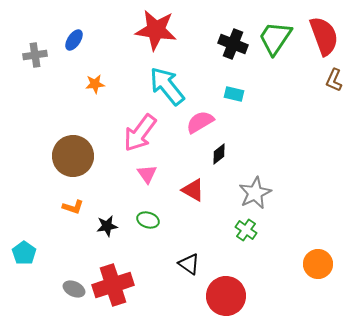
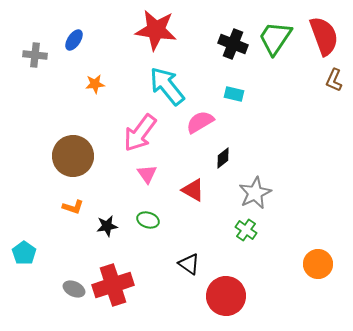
gray cross: rotated 15 degrees clockwise
black diamond: moved 4 px right, 4 px down
